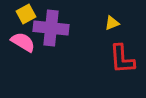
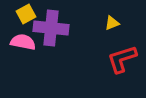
pink semicircle: rotated 20 degrees counterclockwise
red L-shape: rotated 76 degrees clockwise
